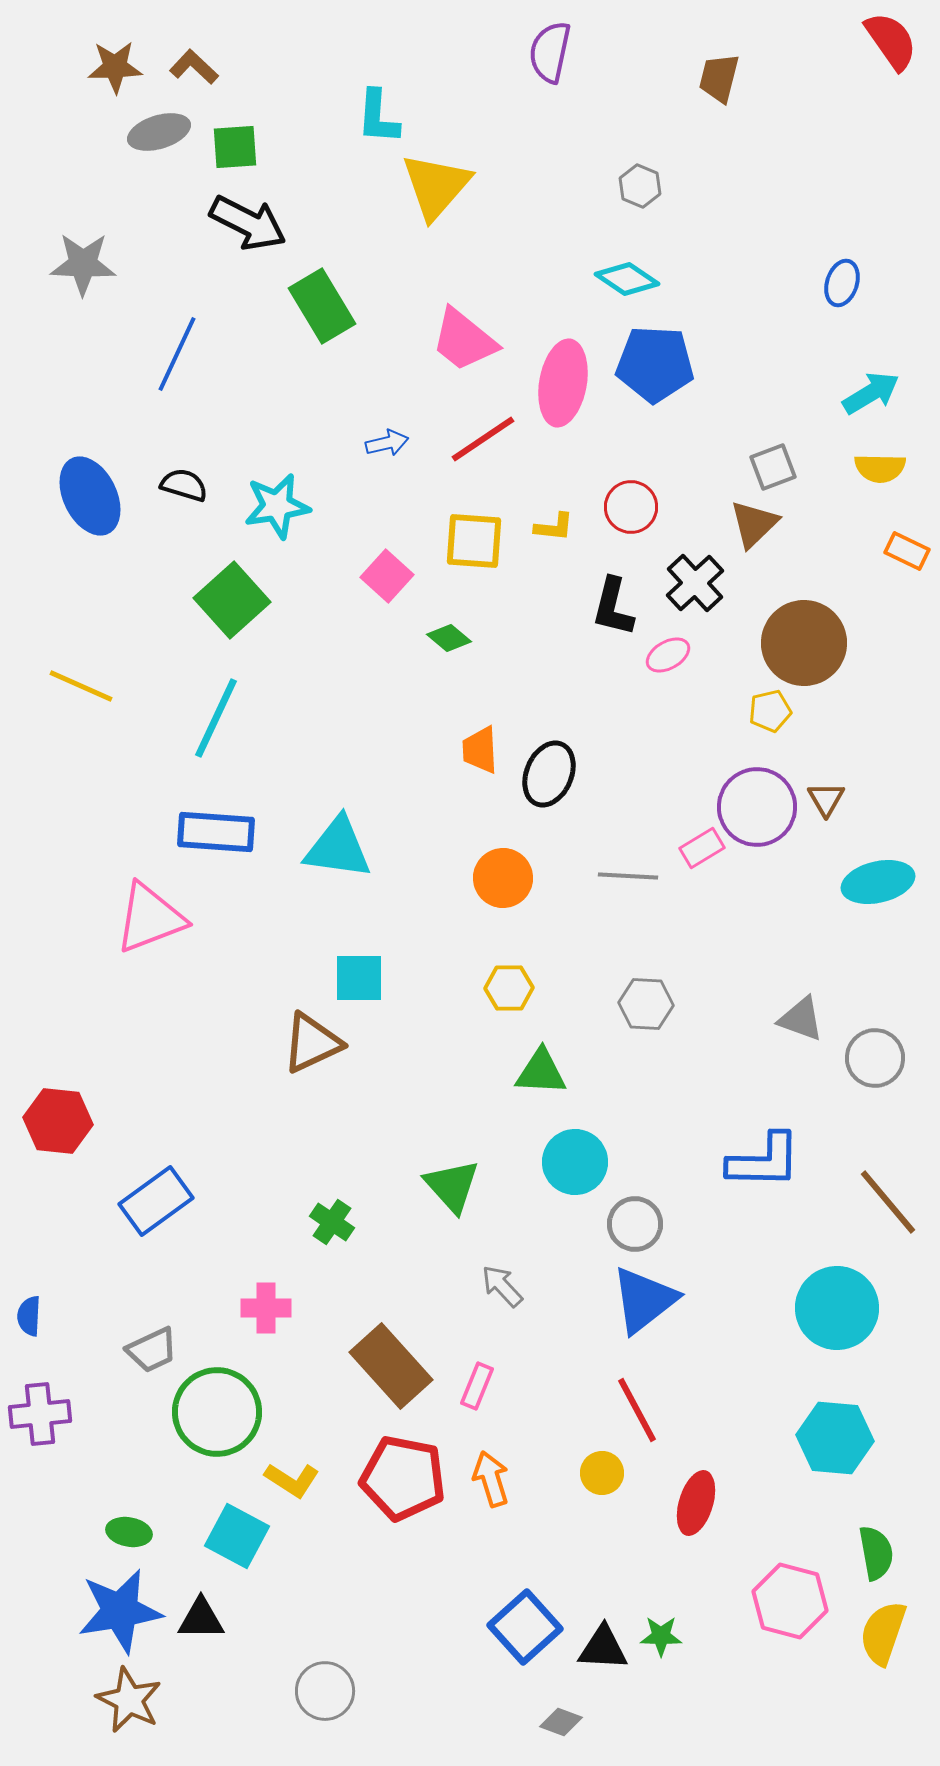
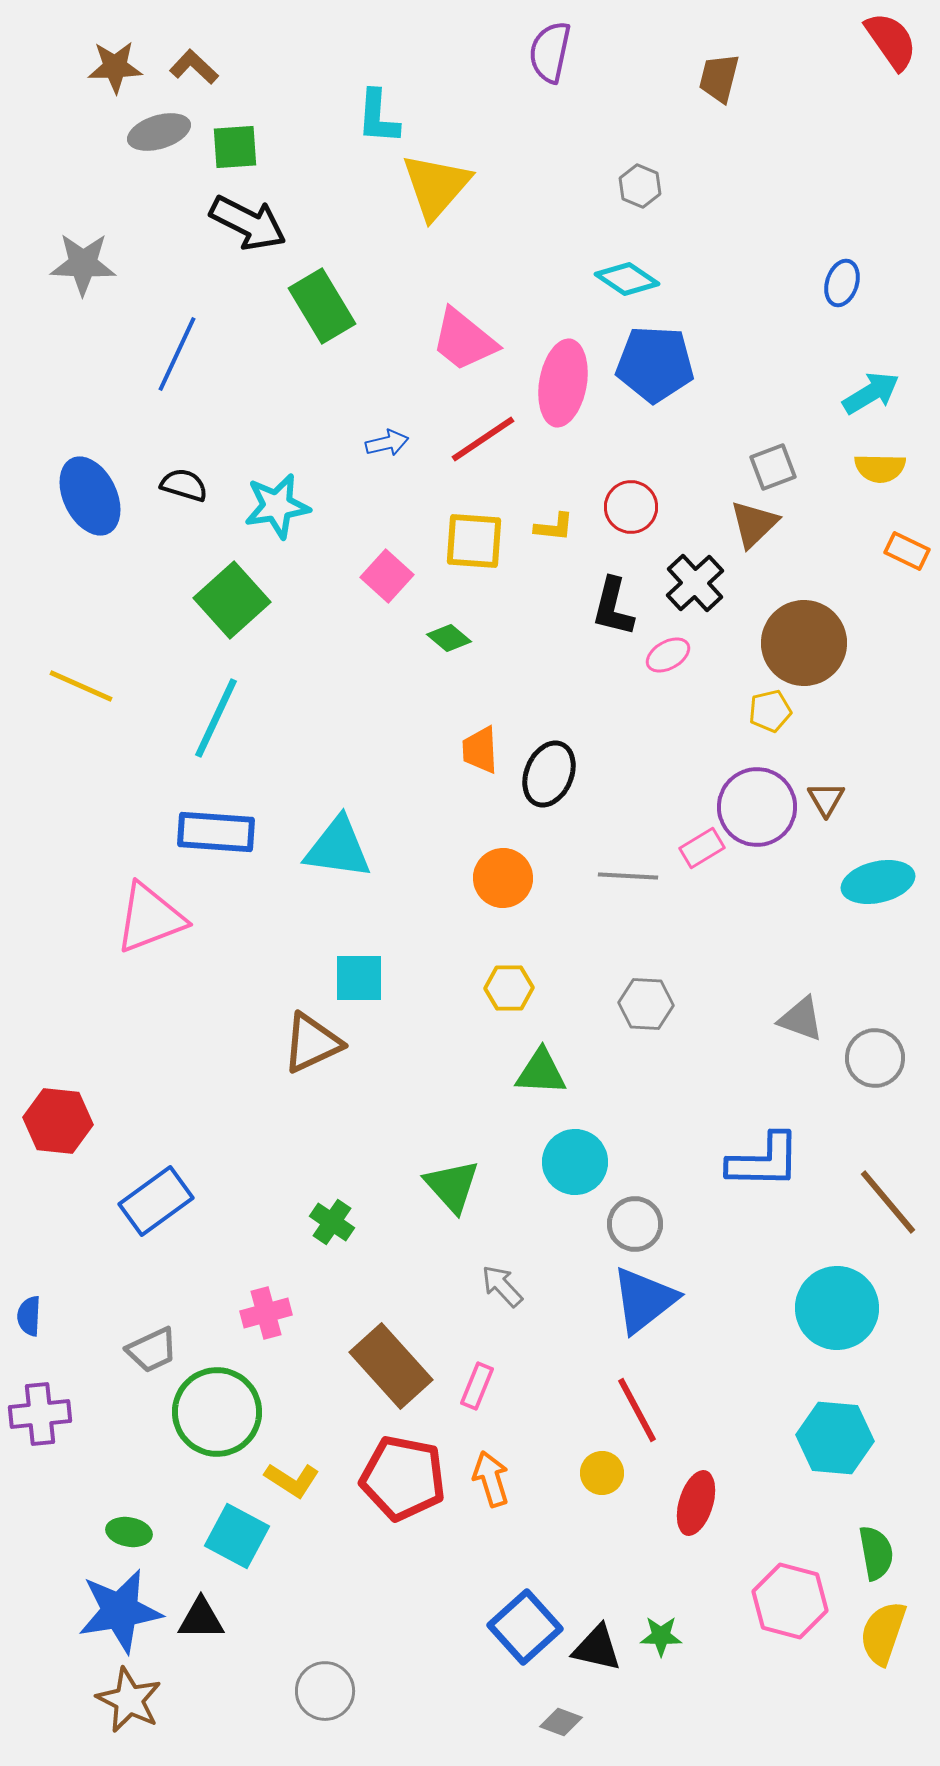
pink cross at (266, 1308): moved 5 px down; rotated 15 degrees counterclockwise
black triangle at (603, 1648): moved 6 px left; rotated 10 degrees clockwise
